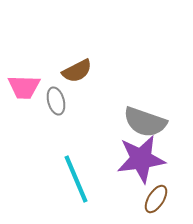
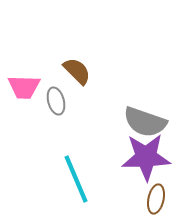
brown semicircle: rotated 108 degrees counterclockwise
purple star: moved 5 px right, 2 px up; rotated 6 degrees clockwise
brown ellipse: rotated 20 degrees counterclockwise
